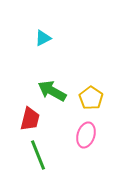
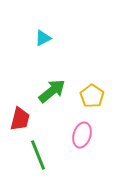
green arrow: rotated 112 degrees clockwise
yellow pentagon: moved 1 px right, 2 px up
red trapezoid: moved 10 px left
pink ellipse: moved 4 px left
